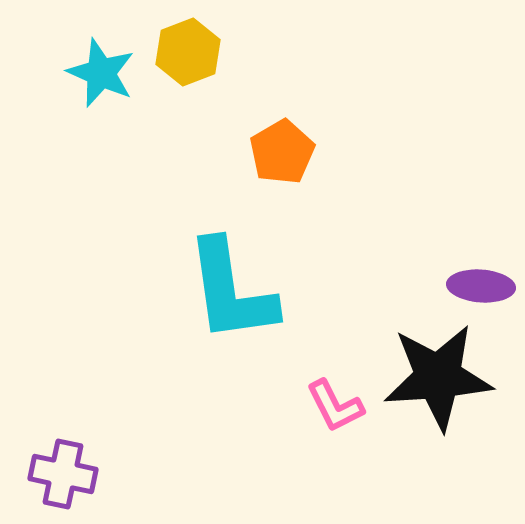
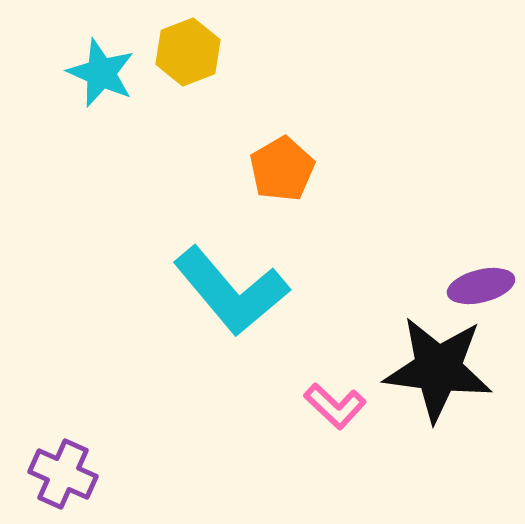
orange pentagon: moved 17 px down
purple ellipse: rotated 18 degrees counterclockwise
cyan L-shape: rotated 32 degrees counterclockwise
black star: moved 8 px up; rotated 11 degrees clockwise
pink L-shape: rotated 20 degrees counterclockwise
purple cross: rotated 12 degrees clockwise
